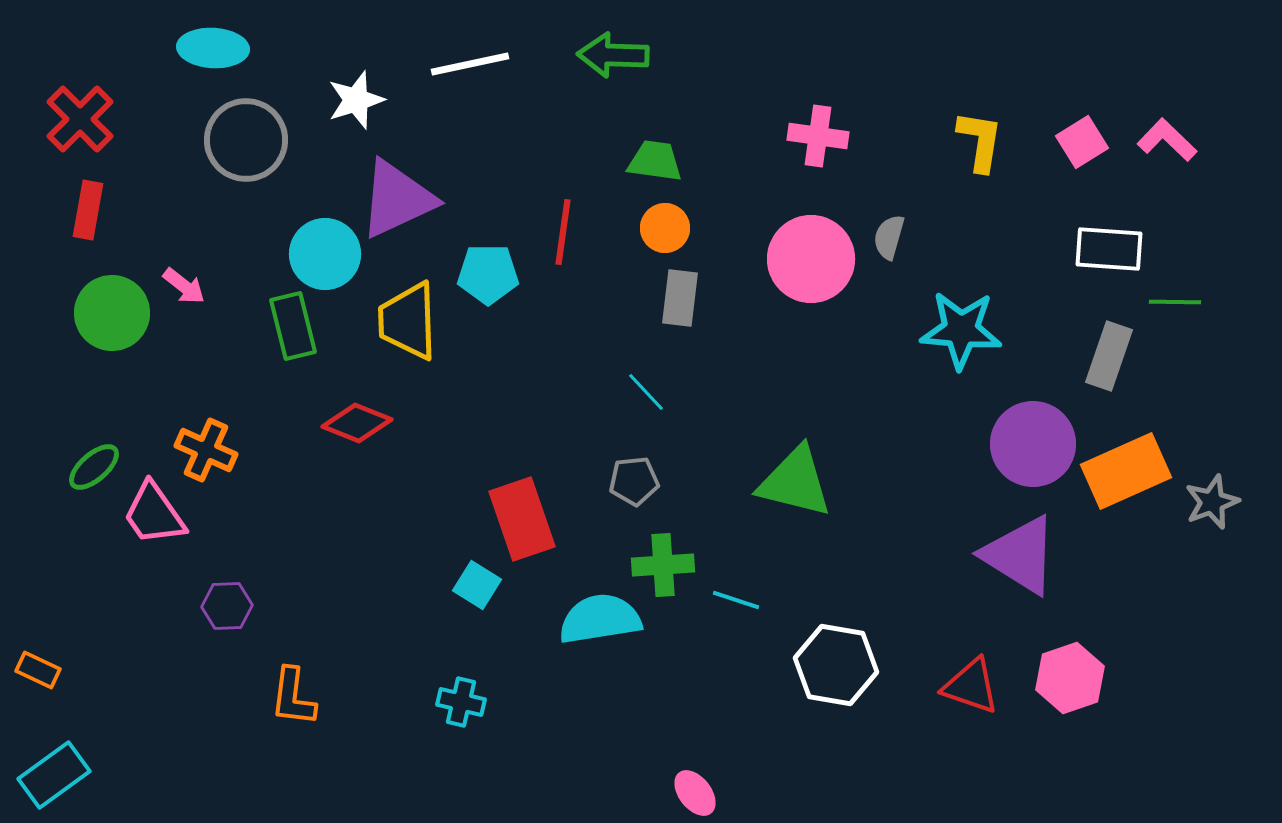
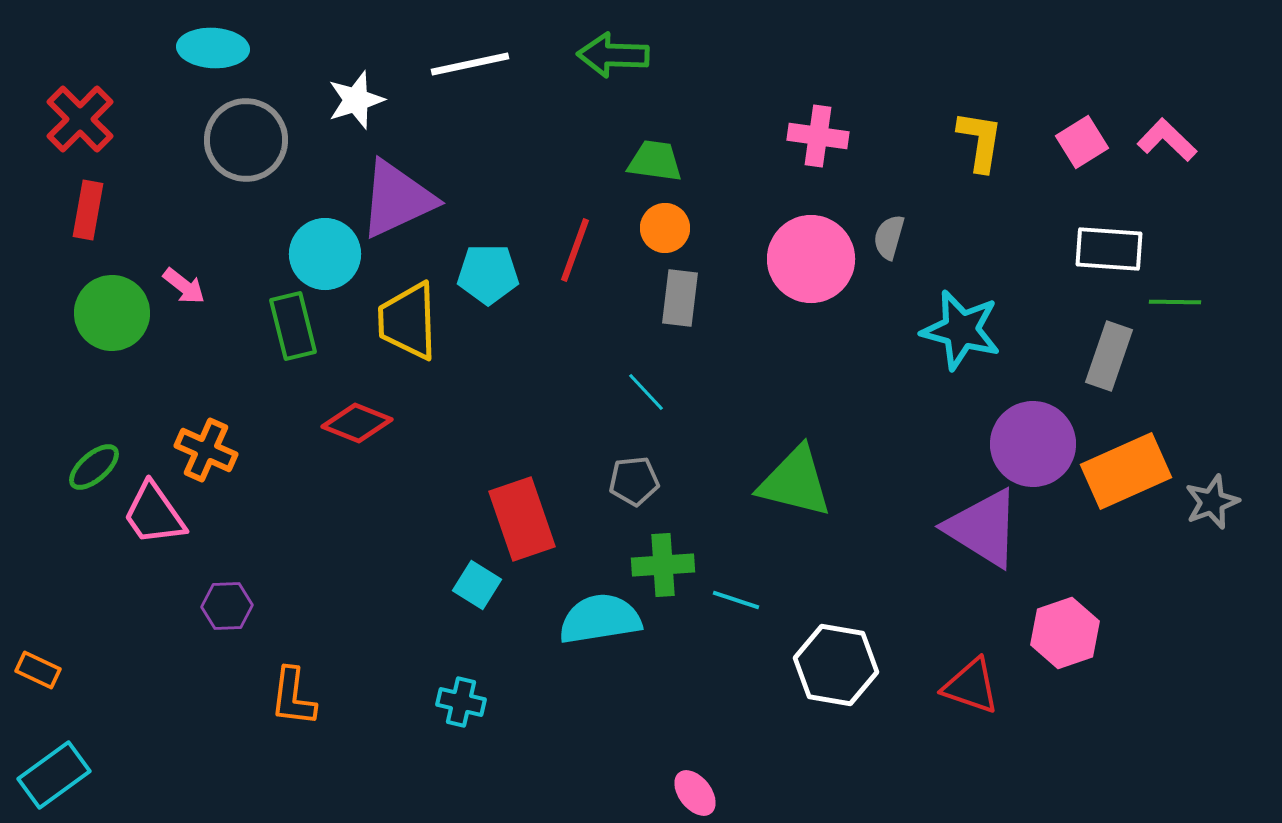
red line at (563, 232): moved 12 px right, 18 px down; rotated 12 degrees clockwise
cyan star at (961, 330): rotated 10 degrees clockwise
purple triangle at (1020, 555): moved 37 px left, 27 px up
pink hexagon at (1070, 678): moved 5 px left, 45 px up
